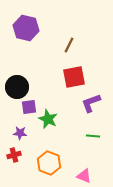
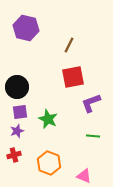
red square: moved 1 px left
purple square: moved 9 px left, 5 px down
purple star: moved 3 px left, 2 px up; rotated 24 degrees counterclockwise
